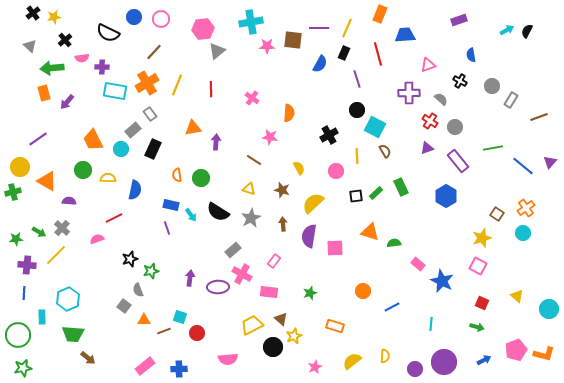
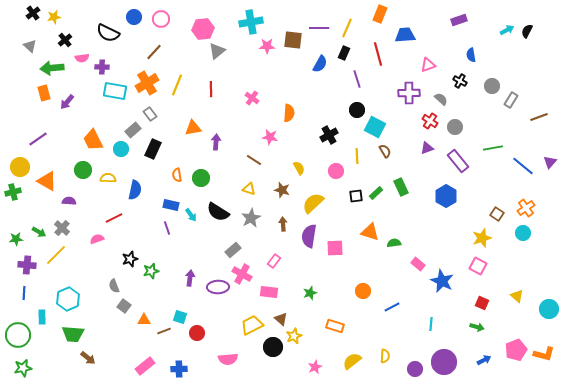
gray semicircle at (138, 290): moved 24 px left, 4 px up
